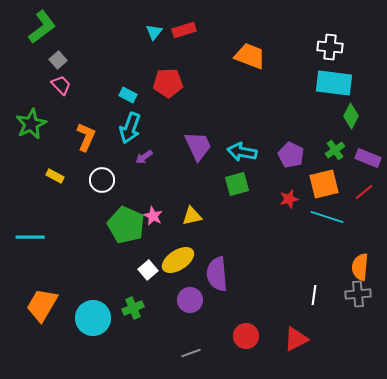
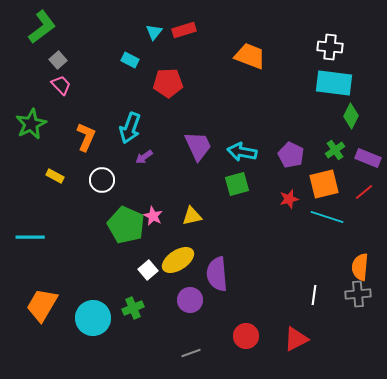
cyan rectangle at (128, 95): moved 2 px right, 35 px up
